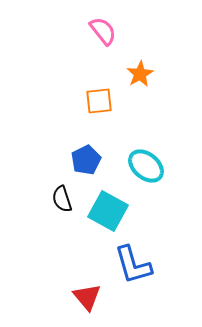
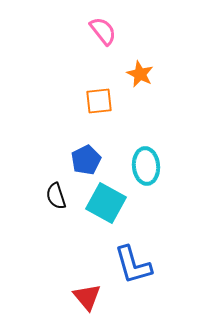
orange star: rotated 16 degrees counterclockwise
cyan ellipse: rotated 45 degrees clockwise
black semicircle: moved 6 px left, 3 px up
cyan square: moved 2 px left, 8 px up
